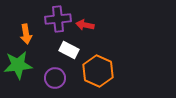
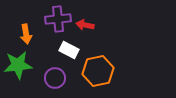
orange hexagon: rotated 24 degrees clockwise
